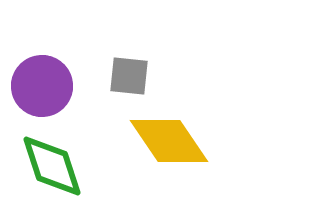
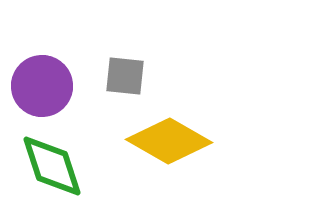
gray square: moved 4 px left
yellow diamond: rotated 26 degrees counterclockwise
